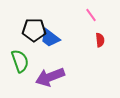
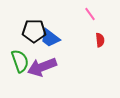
pink line: moved 1 px left, 1 px up
black pentagon: moved 1 px down
purple arrow: moved 8 px left, 10 px up
